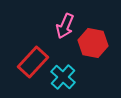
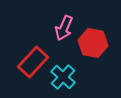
pink arrow: moved 1 px left, 2 px down
